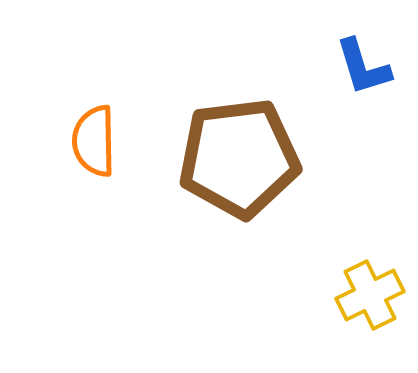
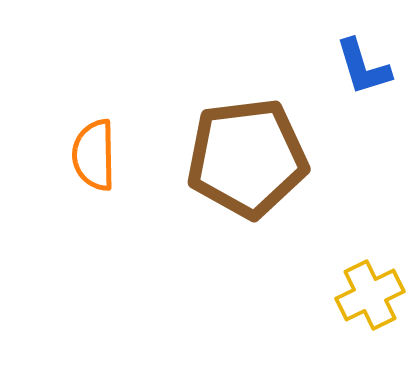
orange semicircle: moved 14 px down
brown pentagon: moved 8 px right
